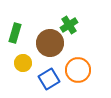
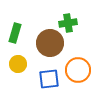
green cross: moved 1 px left, 2 px up; rotated 24 degrees clockwise
yellow circle: moved 5 px left, 1 px down
blue square: rotated 25 degrees clockwise
